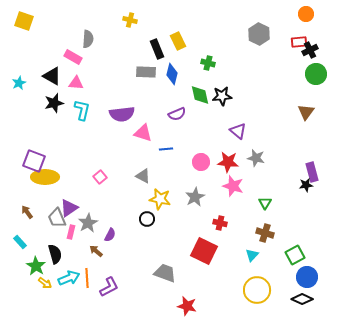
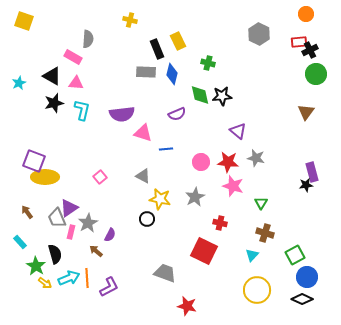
green triangle at (265, 203): moved 4 px left
